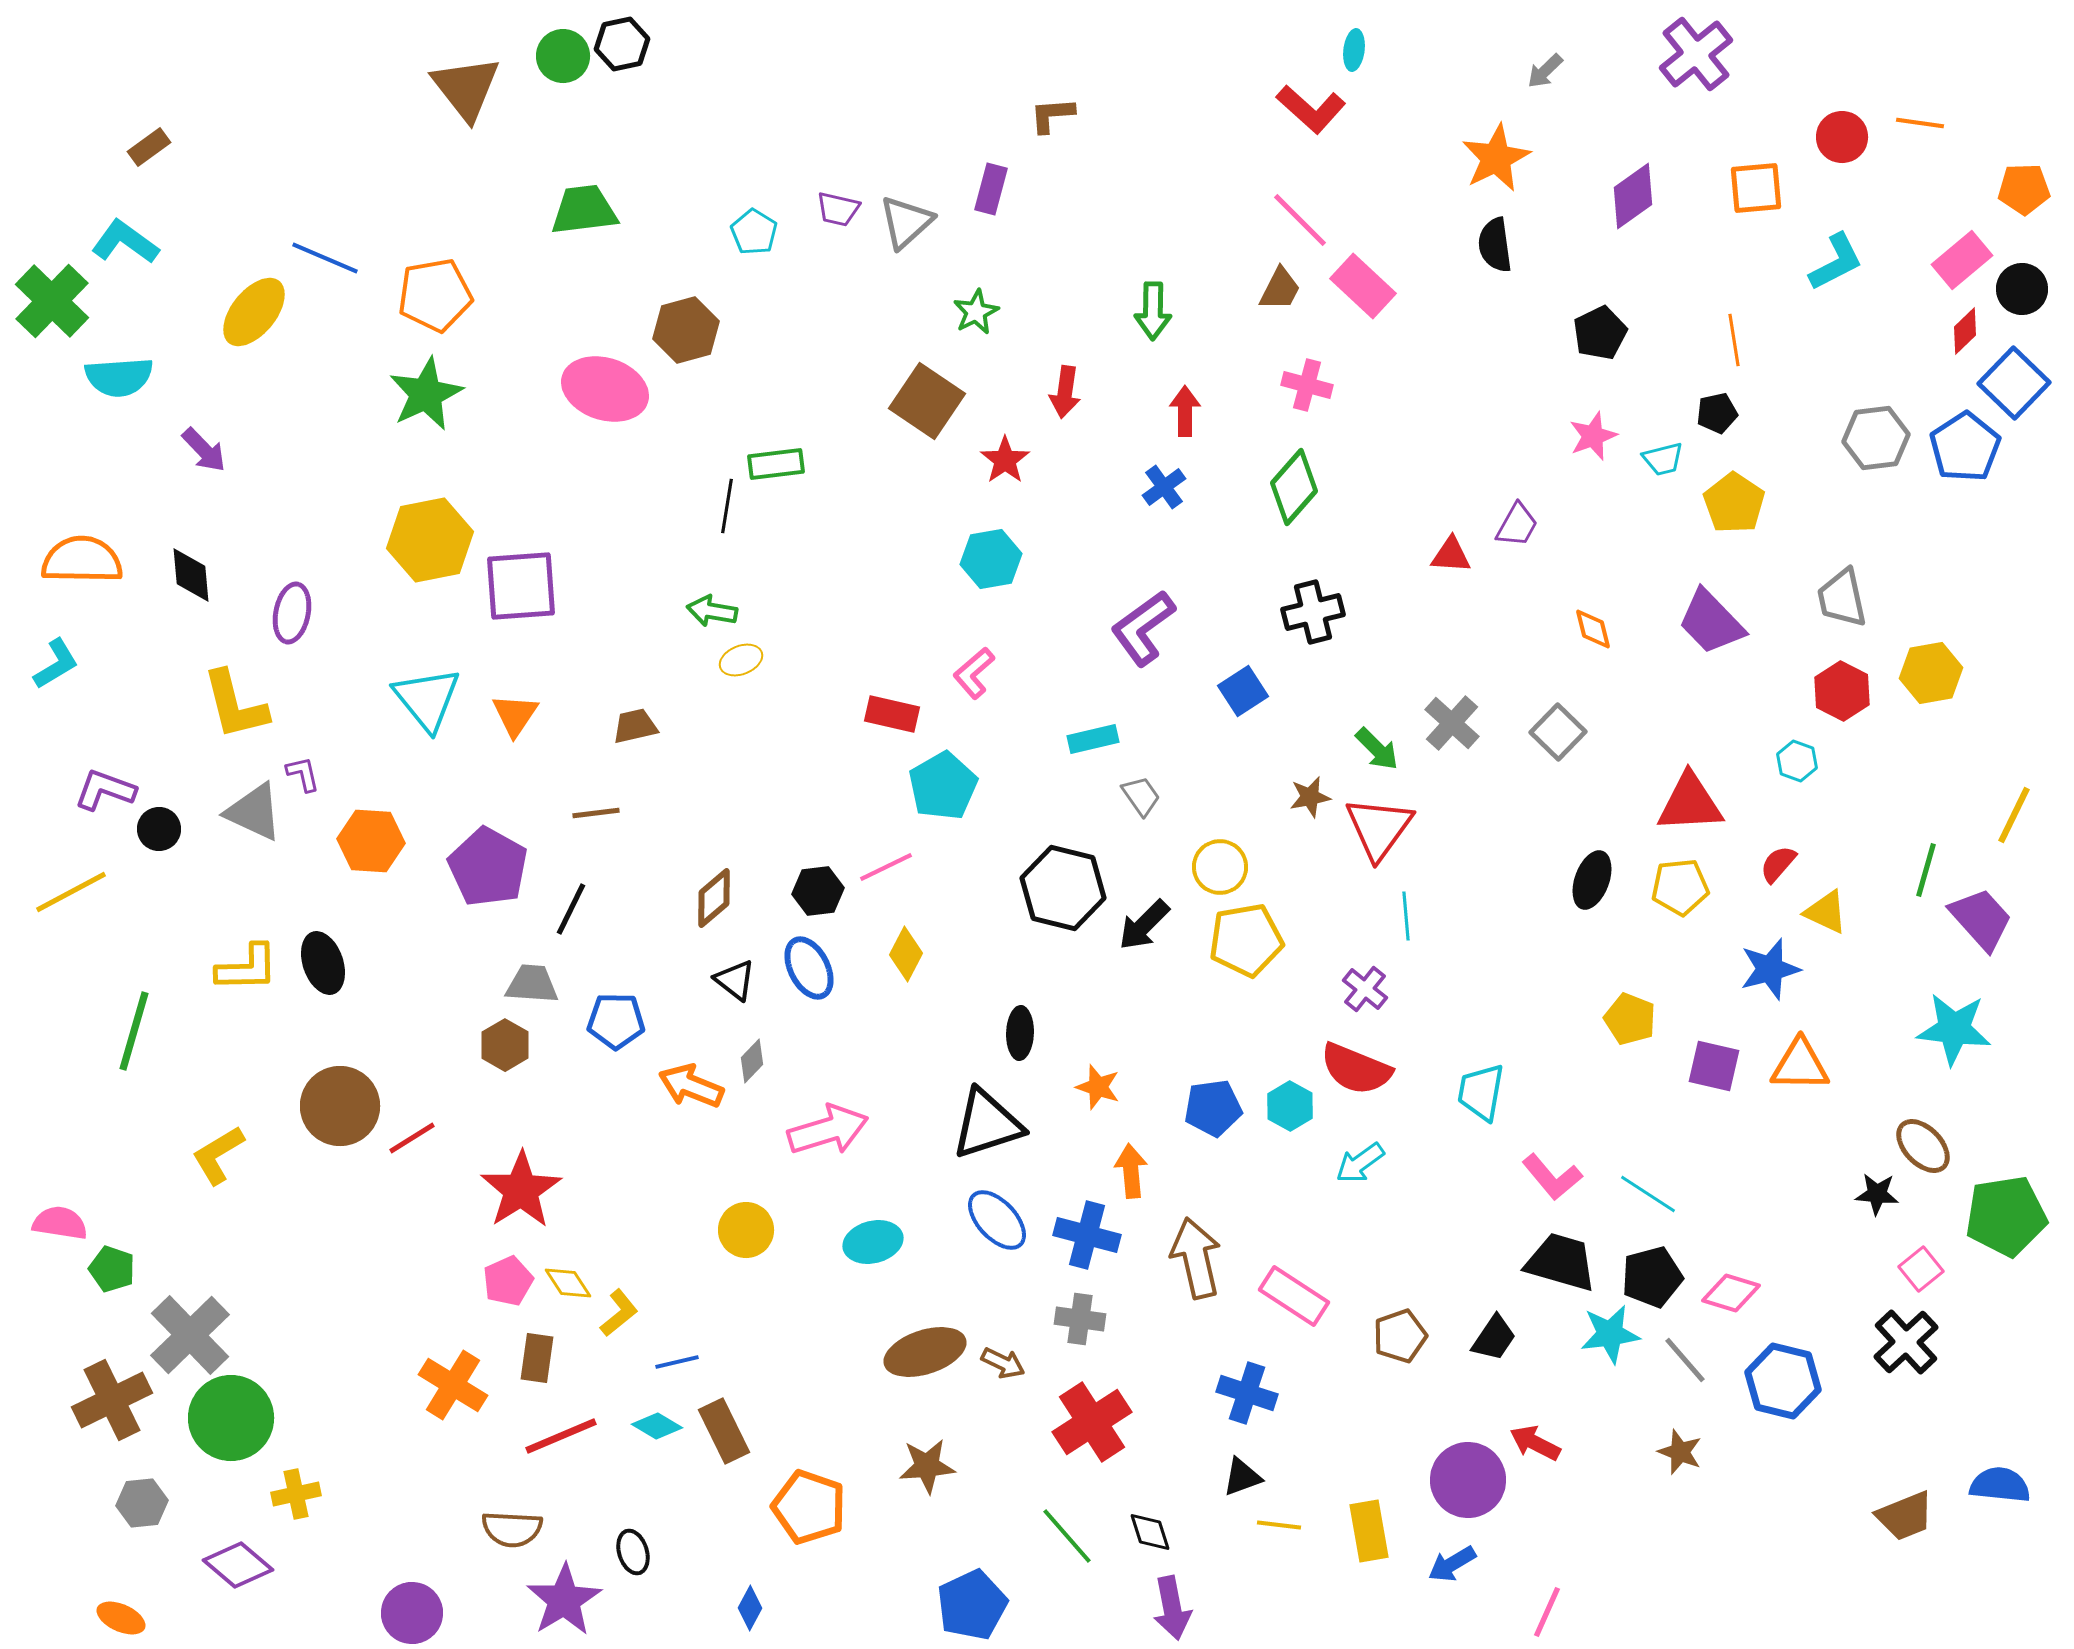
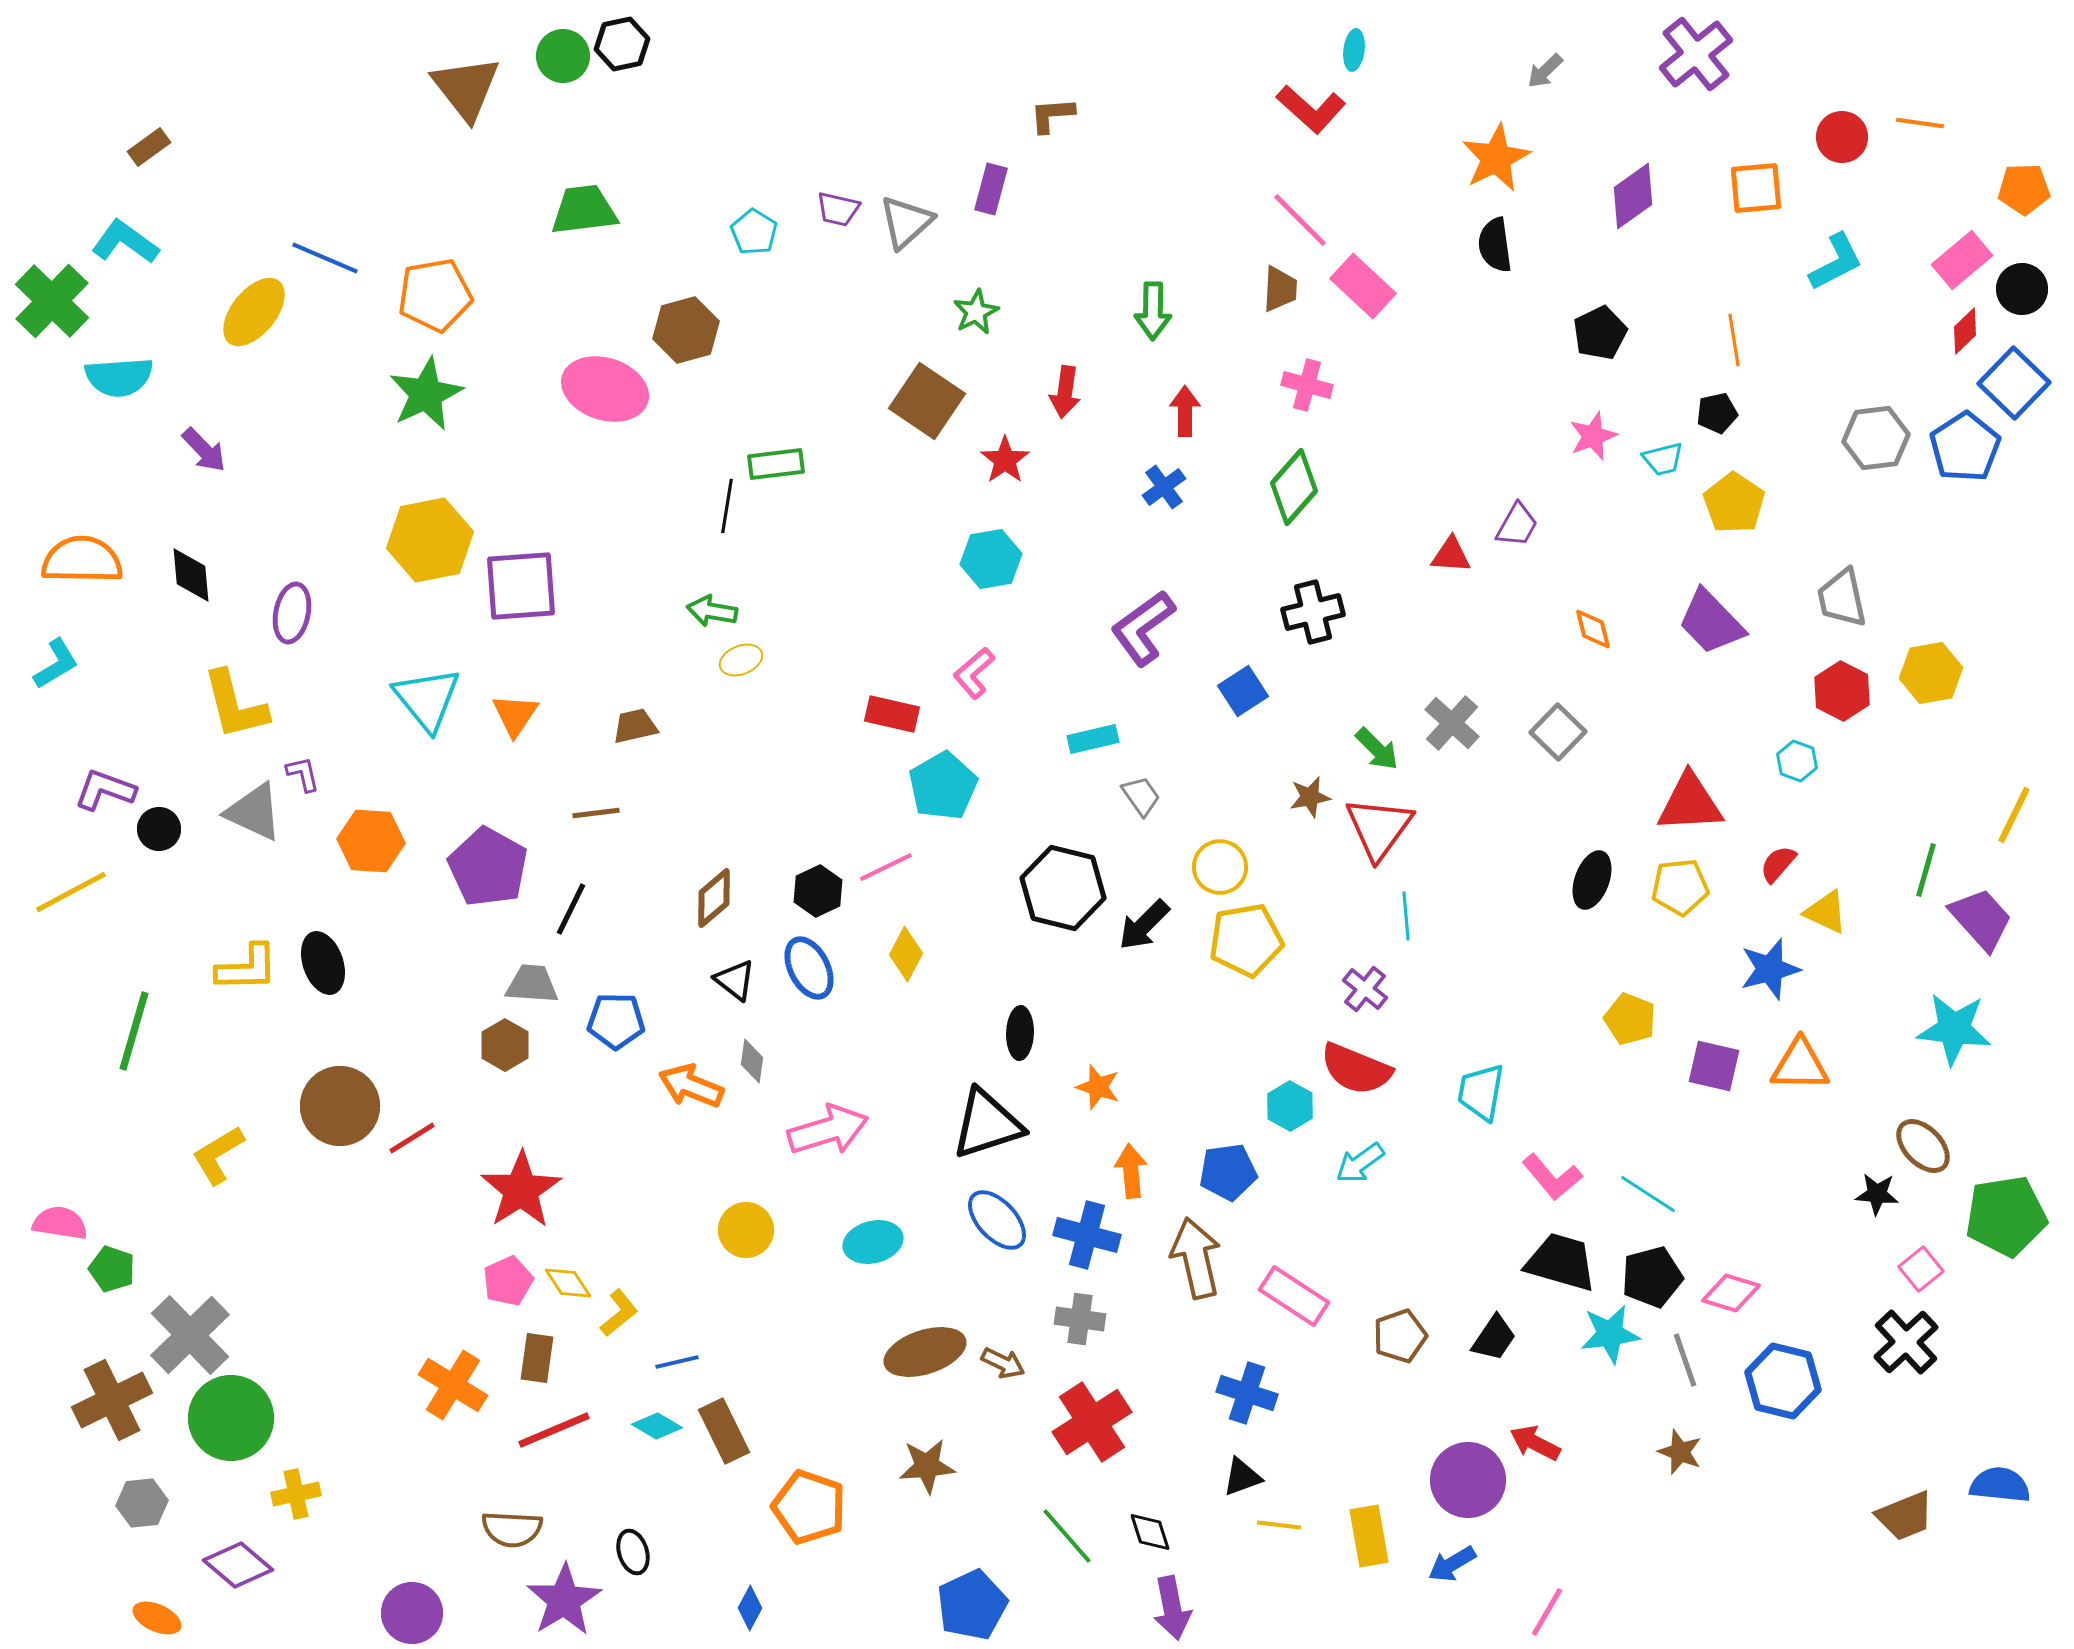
brown trapezoid at (1280, 289): rotated 24 degrees counterclockwise
black hexagon at (818, 891): rotated 18 degrees counterclockwise
gray diamond at (752, 1061): rotated 36 degrees counterclockwise
blue pentagon at (1213, 1108): moved 15 px right, 64 px down
gray line at (1685, 1360): rotated 22 degrees clockwise
red line at (561, 1436): moved 7 px left, 6 px up
yellow rectangle at (1369, 1531): moved 5 px down
pink line at (1547, 1612): rotated 6 degrees clockwise
orange ellipse at (121, 1618): moved 36 px right
